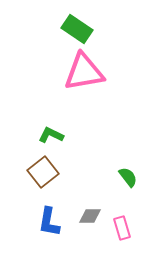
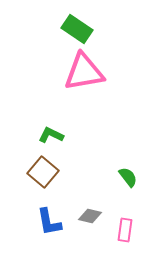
brown square: rotated 12 degrees counterclockwise
gray diamond: rotated 15 degrees clockwise
blue L-shape: rotated 20 degrees counterclockwise
pink rectangle: moved 3 px right, 2 px down; rotated 25 degrees clockwise
